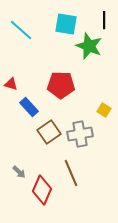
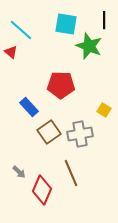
red triangle: moved 32 px up; rotated 24 degrees clockwise
